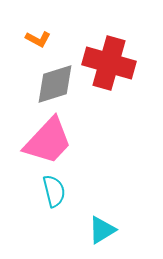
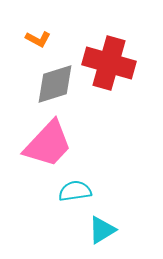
pink trapezoid: moved 3 px down
cyan semicircle: moved 21 px right; rotated 84 degrees counterclockwise
